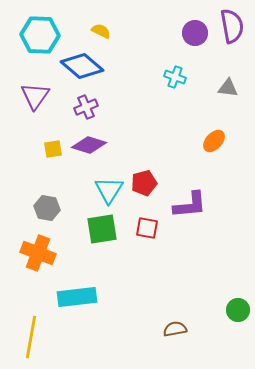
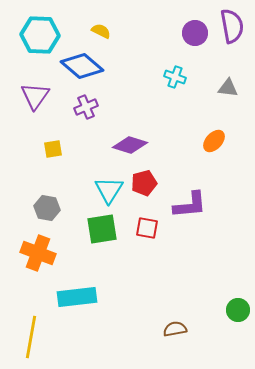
purple diamond: moved 41 px right
